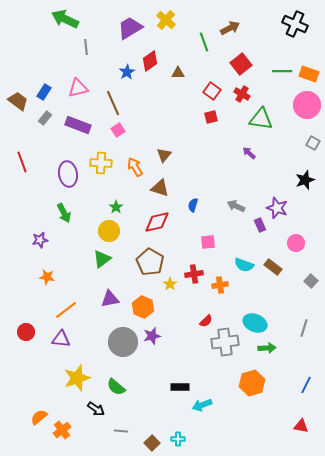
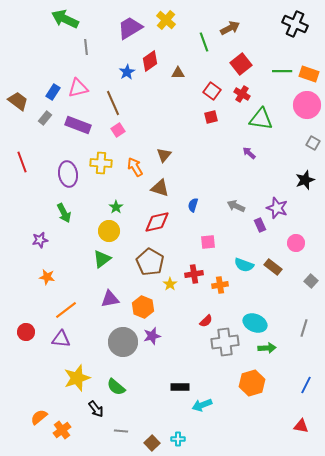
blue rectangle at (44, 92): moved 9 px right
black arrow at (96, 409): rotated 18 degrees clockwise
